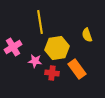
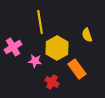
yellow hexagon: rotated 20 degrees counterclockwise
red cross: moved 9 px down; rotated 24 degrees clockwise
